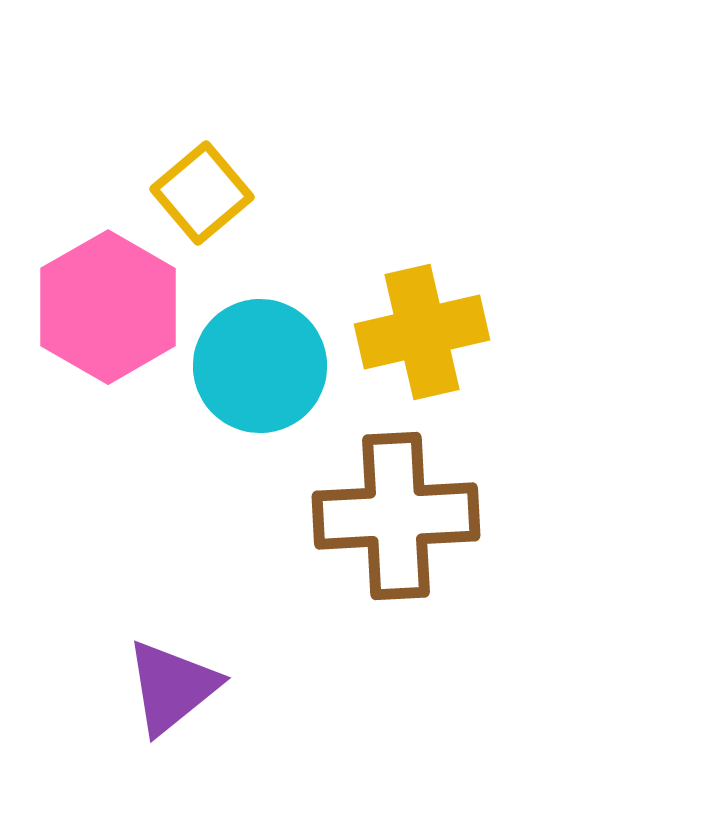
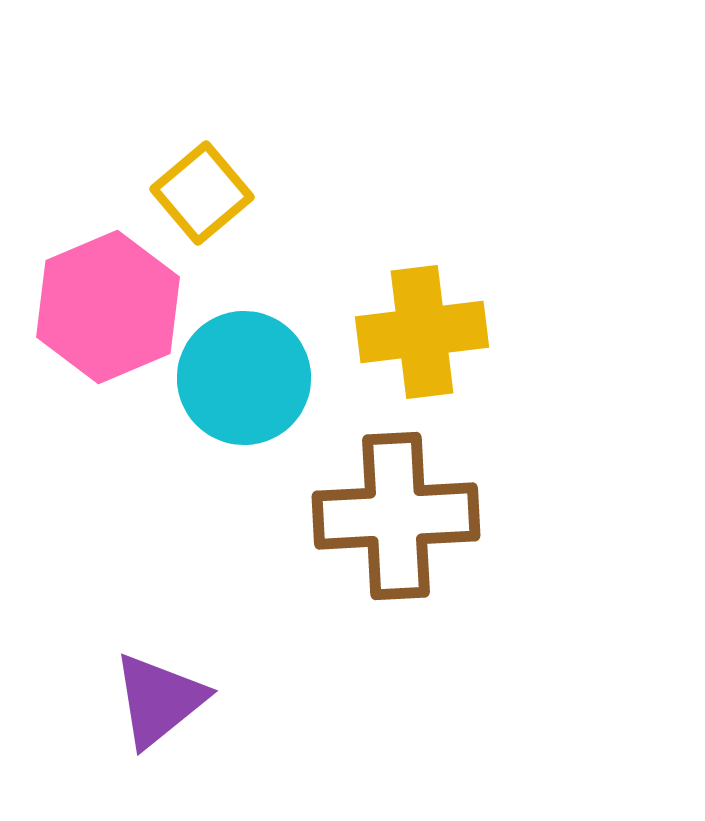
pink hexagon: rotated 7 degrees clockwise
yellow cross: rotated 6 degrees clockwise
cyan circle: moved 16 px left, 12 px down
purple triangle: moved 13 px left, 13 px down
